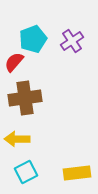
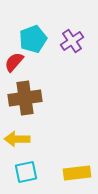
cyan square: rotated 15 degrees clockwise
